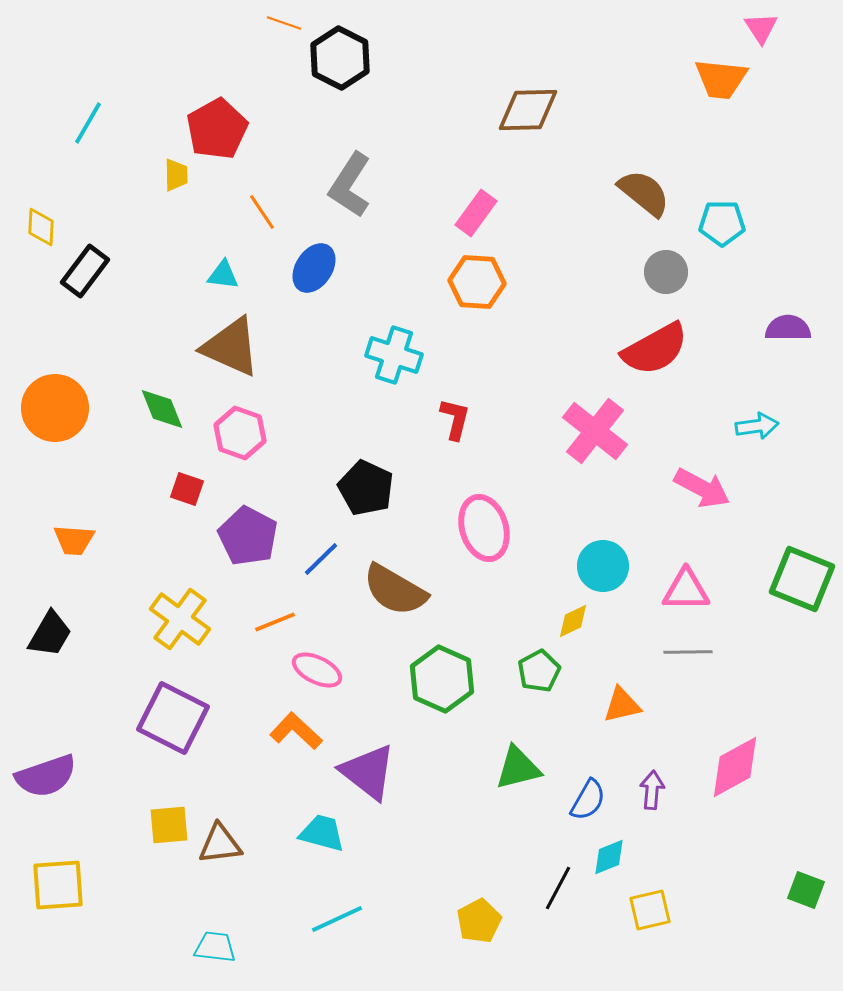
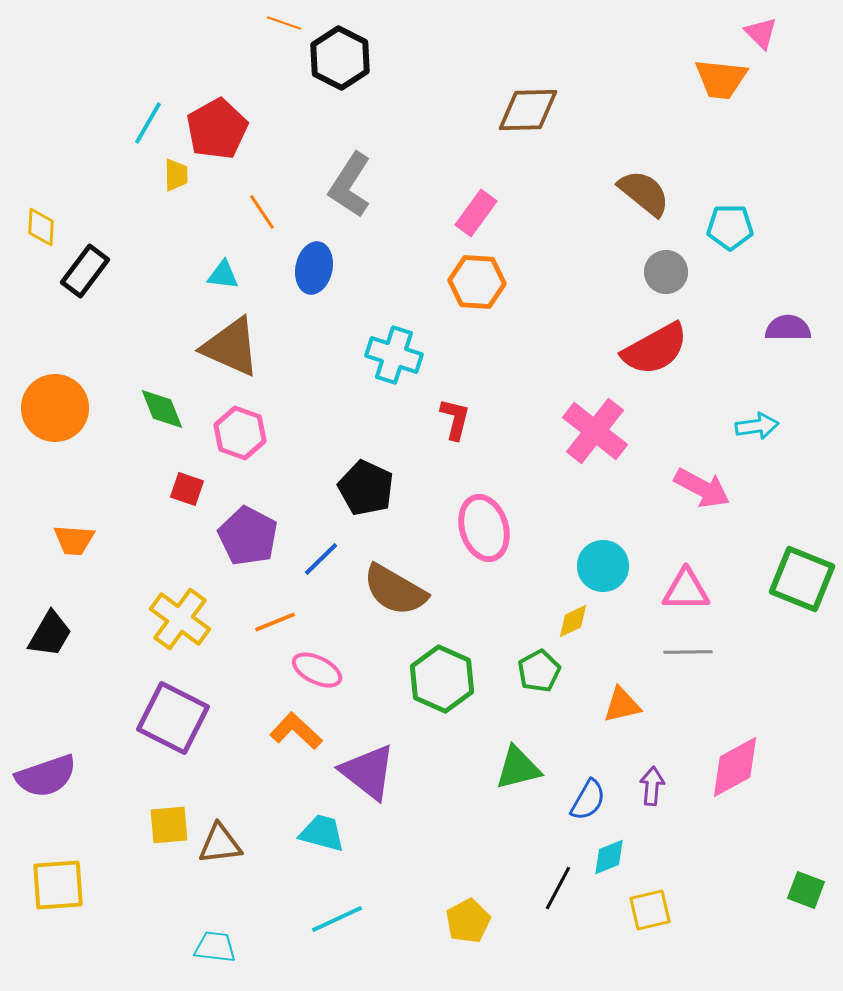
pink triangle at (761, 28): moved 5 px down; rotated 12 degrees counterclockwise
cyan line at (88, 123): moved 60 px right
cyan pentagon at (722, 223): moved 8 px right, 4 px down
blue ellipse at (314, 268): rotated 21 degrees counterclockwise
purple arrow at (652, 790): moved 4 px up
yellow pentagon at (479, 921): moved 11 px left
